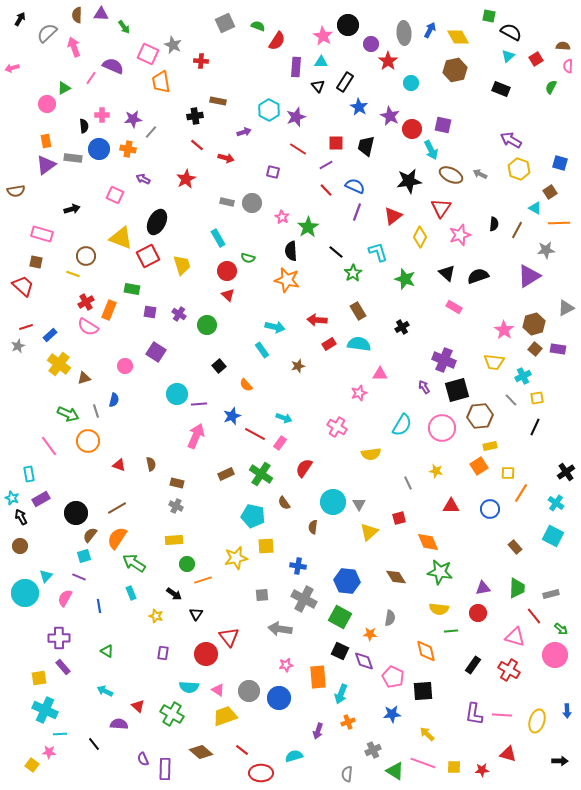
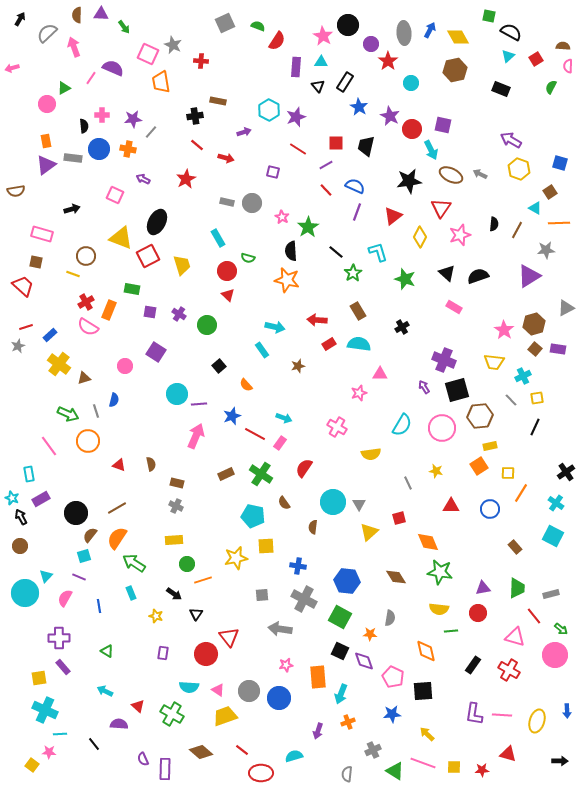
purple semicircle at (113, 66): moved 2 px down
